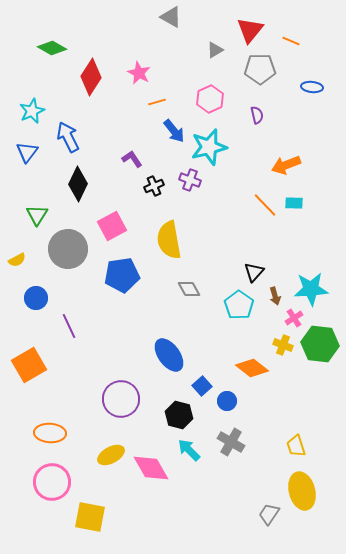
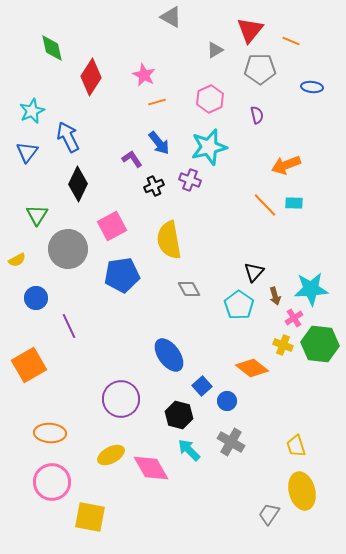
green diamond at (52, 48): rotated 48 degrees clockwise
pink star at (139, 73): moved 5 px right, 2 px down
blue arrow at (174, 131): moved 15 px left, 12 px down
